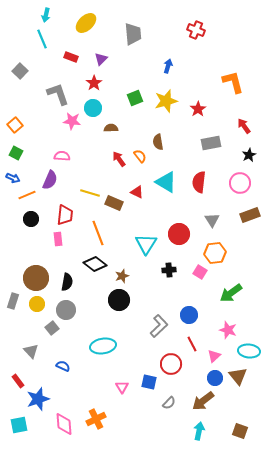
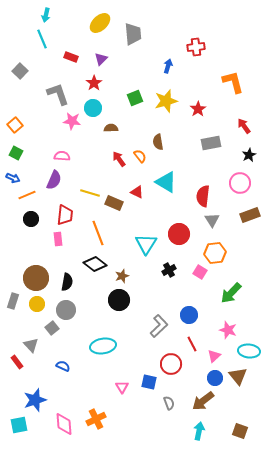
yellow ellipse at (86, 23): moved 14 px right
red cross at (196, 30): moved 17 px down; rotated 30 degrees counterclockwise
purple semicircle at (50, 180): moved 4 px right
red semicircle at (199, 182): moved 4 px right, 14 px down
black cross at (169, 270): rotated 24 degrees counterclockwise
green arrow at (231, 293): rotated 10 degrees counterclockwise
gray triangle at (31, 351): moved 6 px up
red rectangle at (18, 381): moved 1 px left, 19 px up
blue star at (38, 399): moved 3 px left, 1 px down
gray semicircle at (169, 403): rotated 64 degrees counterclockwise
